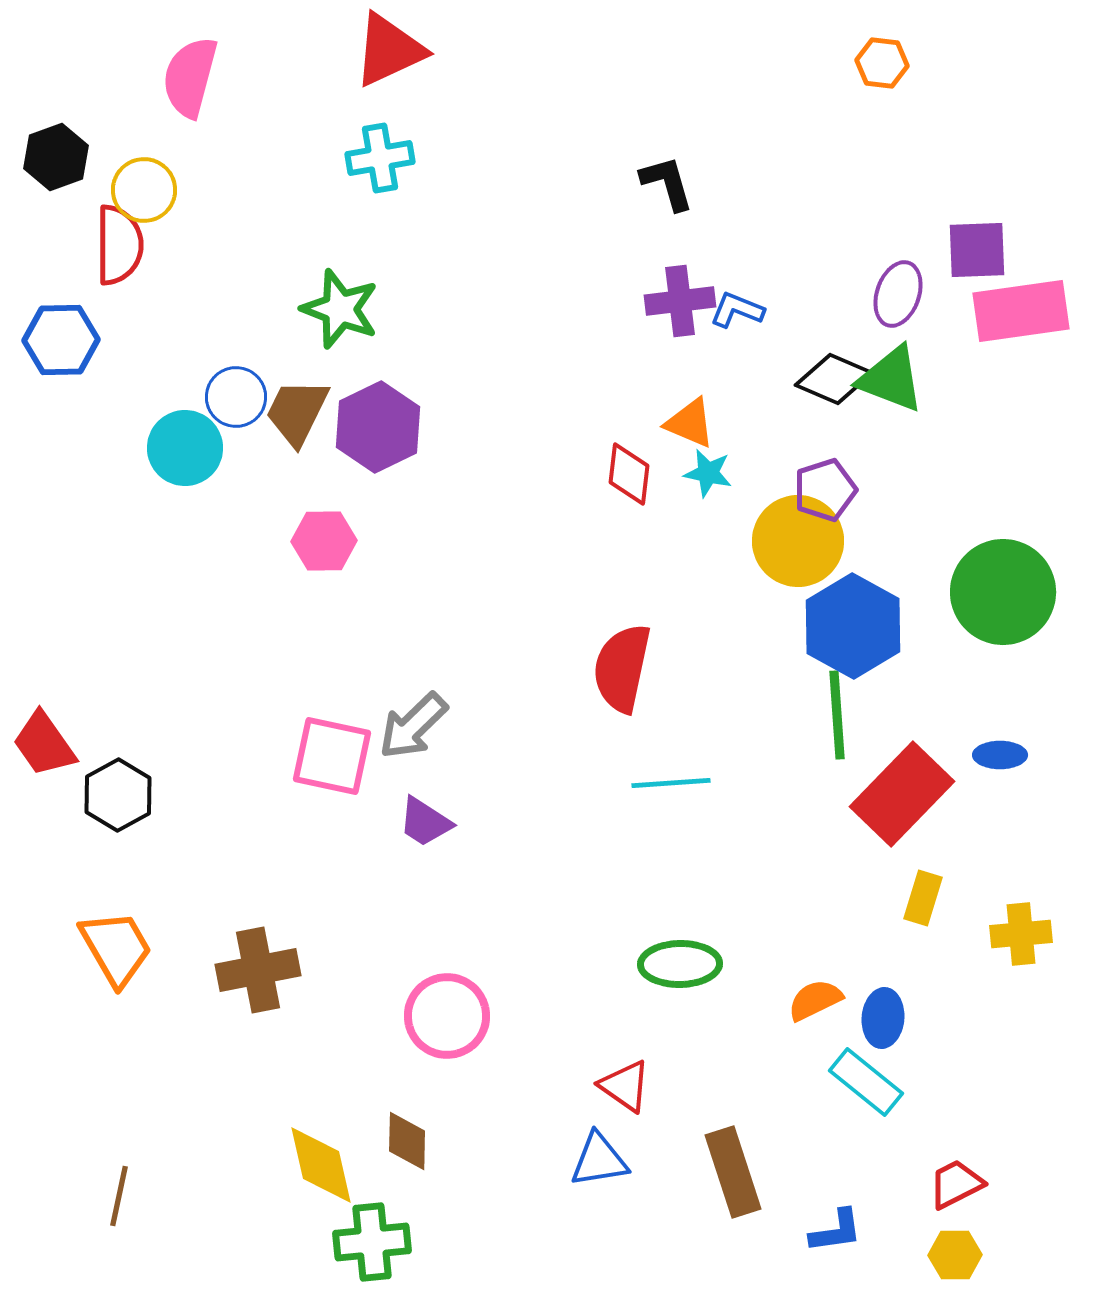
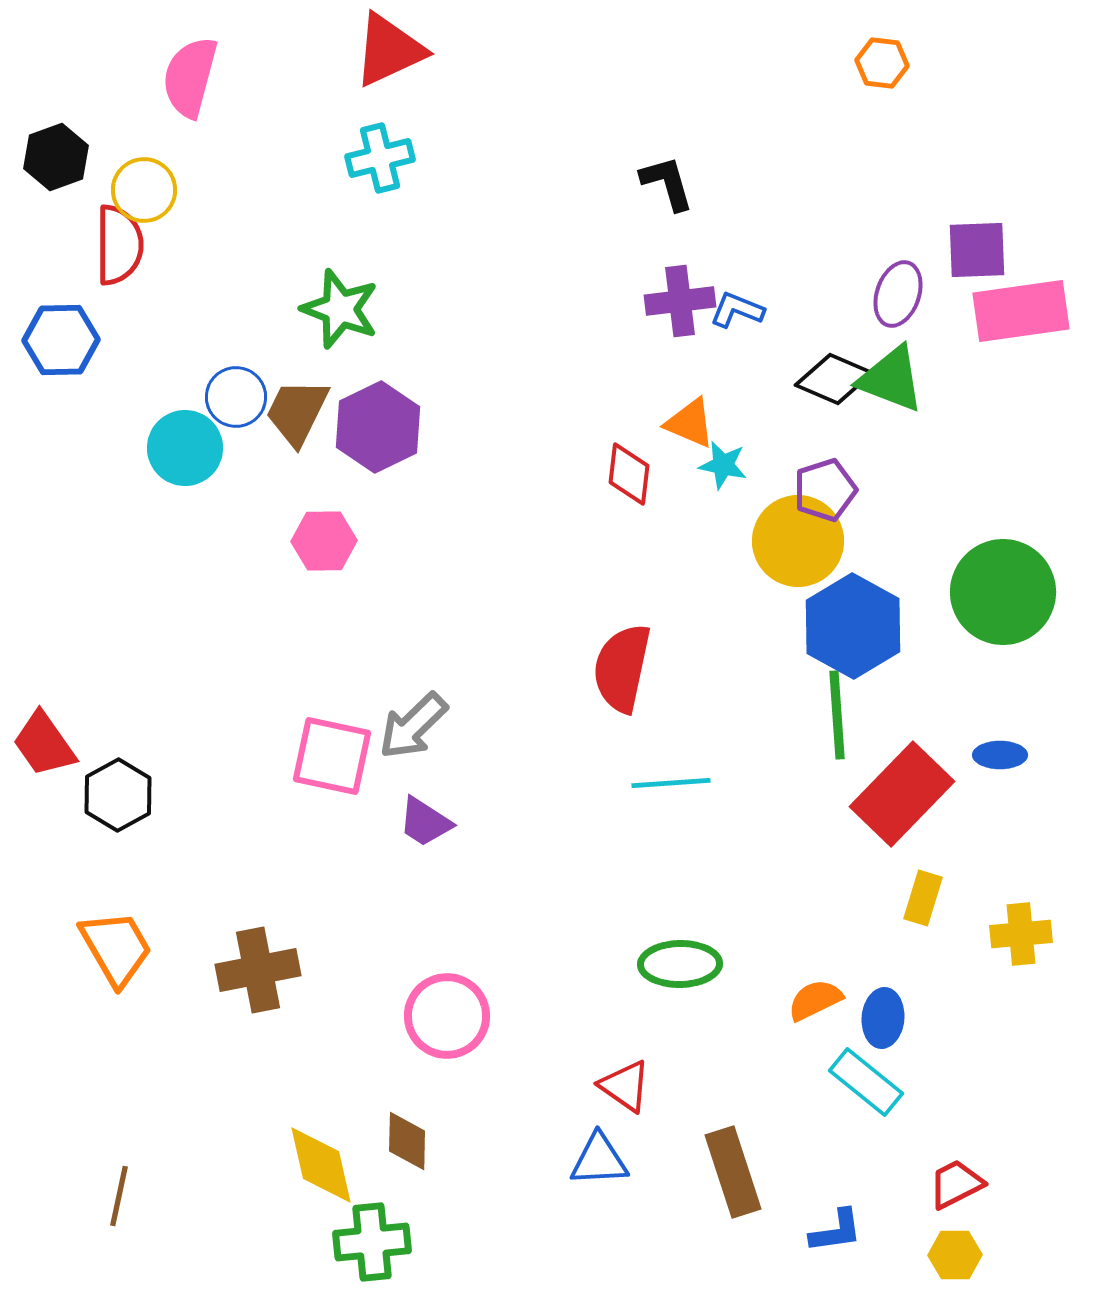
cyan cross at (380, 158): rotated 4 degrees counterclockwise
cyan star at (708, 473): moved 15 px right, 8 px up
blue triangle at (599, 1160): rotated 6 degrees clockwise
